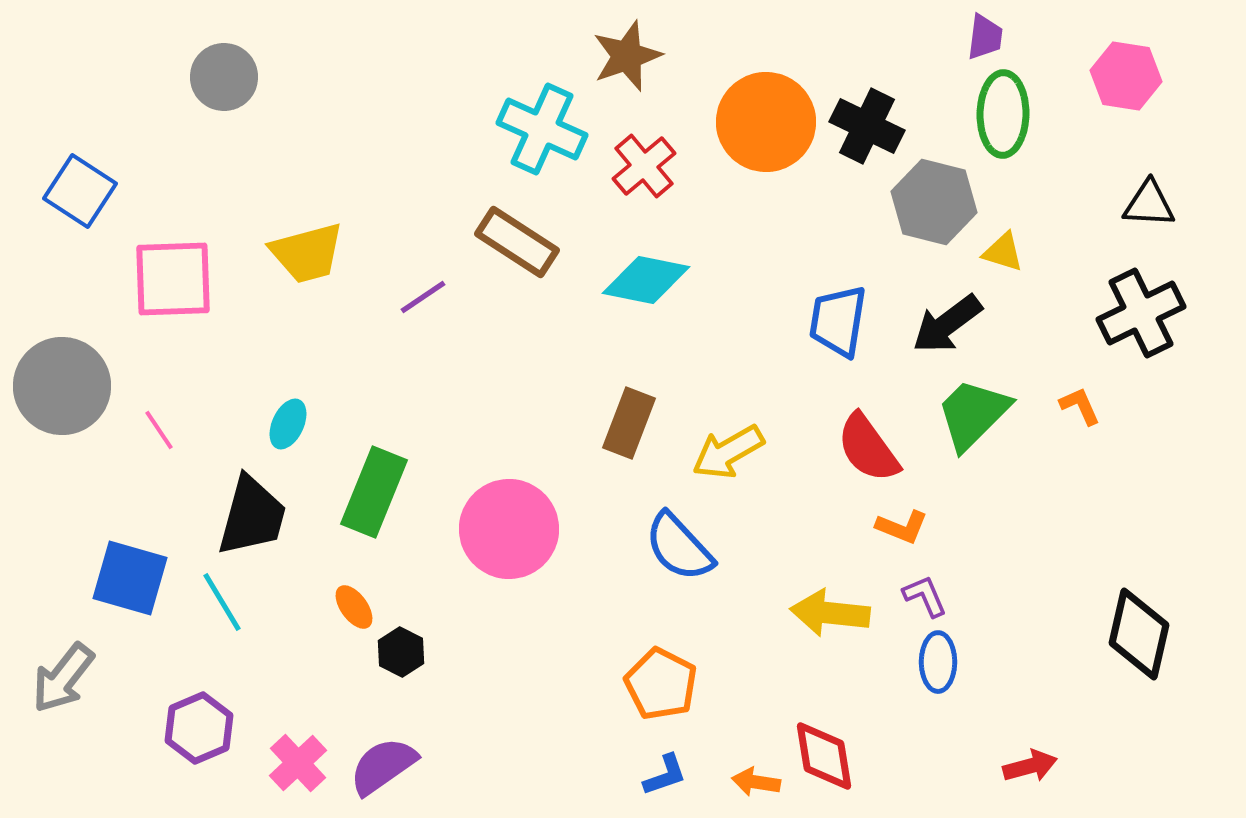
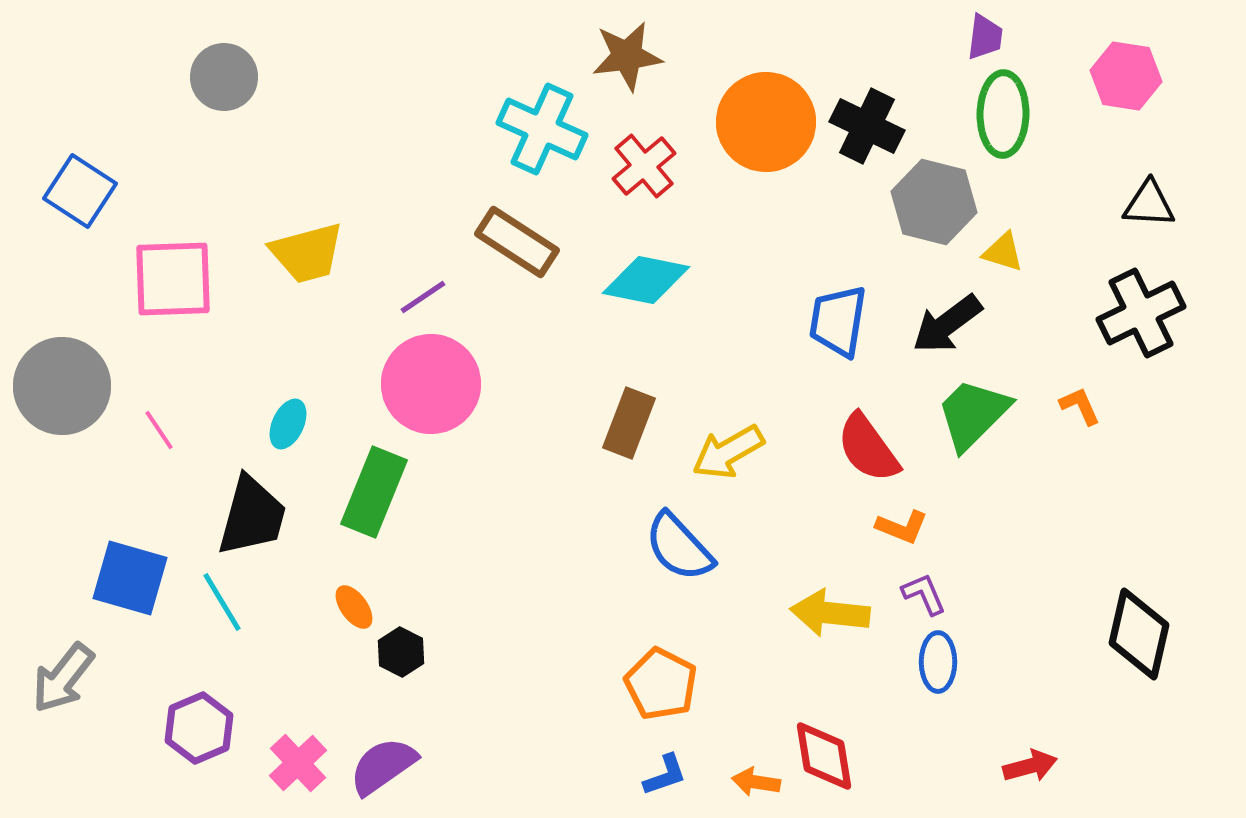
brown star at (627, 56): rotated 12 degrees clockwise
pink circle at (509, 529): moved 78 px left, 145 px up
purple L-shape at (925, 596): moved 1 px left, 2 px up
